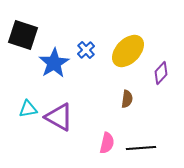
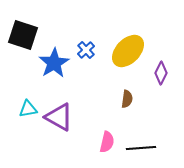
purple diamond: rotated 15 degrees counterclockwise
pink semicircle: moved 1 px up
